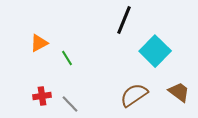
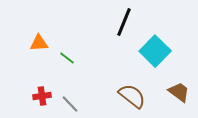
black line: moved 2 px down
orange triangle: rotated 24 degrees clockwise
green line: rotated 21 degrees counterclockwise
brown semicircle: moved 2 px left, 1 px down; rotated 72 degrees clockwise
